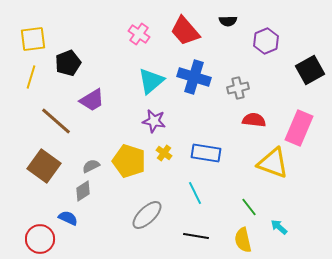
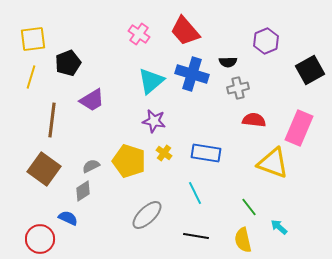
black semicircle: moved 41 px down
blue cross: moved 2 px left, 3 px up
brown line: moved 4 px left, 1 px up; rotated 56 degrees clockwise
brown square: moved 3 px down
